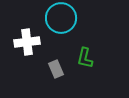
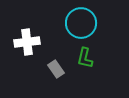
cyan circle: moved 20 px right, 5 px down
gray rectangle: rotated 12 degrees counterclockwise
